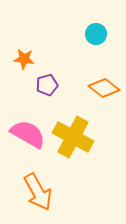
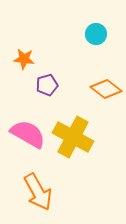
orange diamond: moved 2 px right, 1 px down
